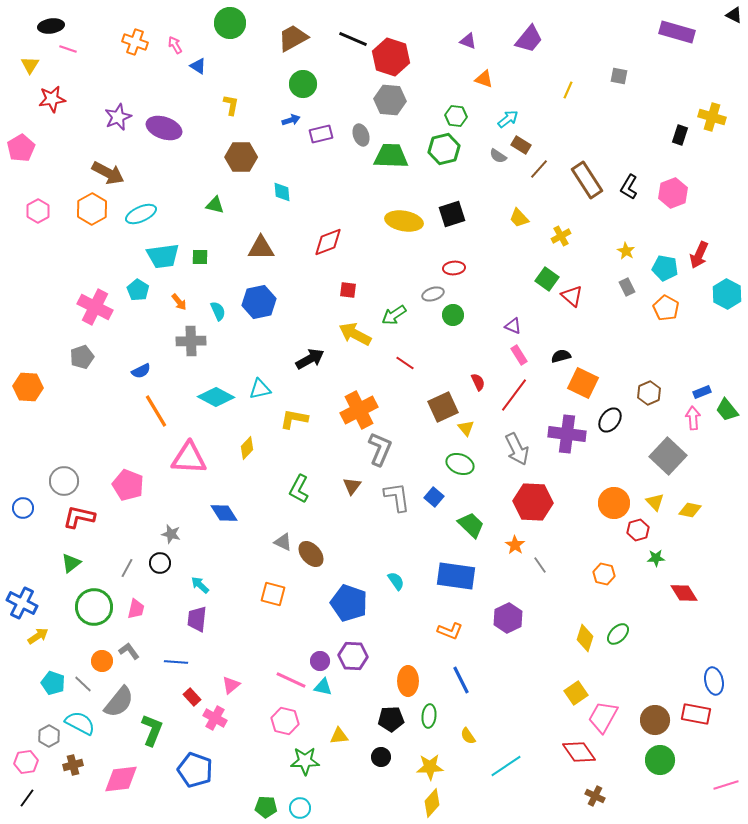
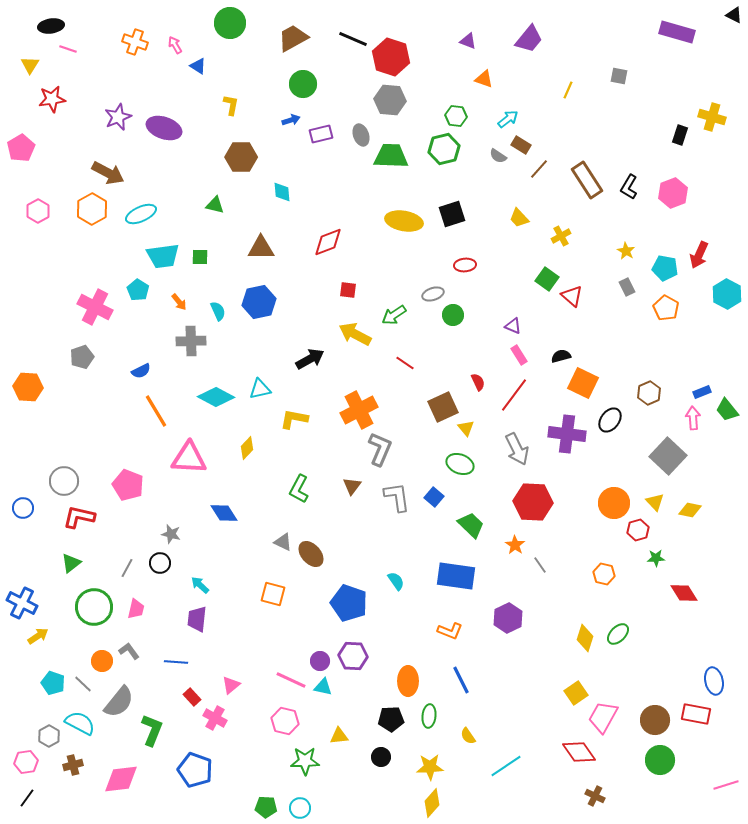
red ellipse at (454, 268): moved 11 px right, 3 px up
